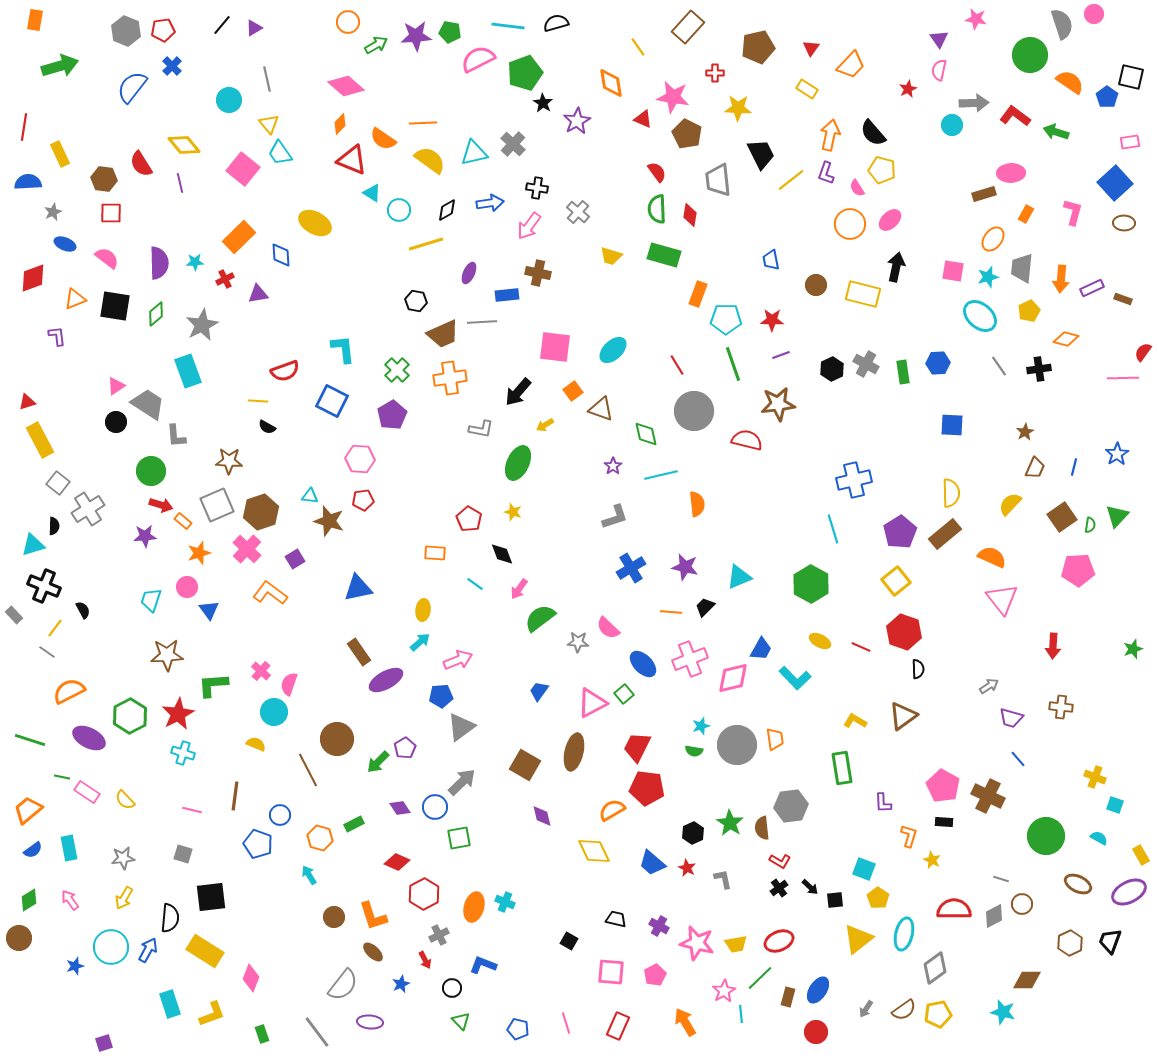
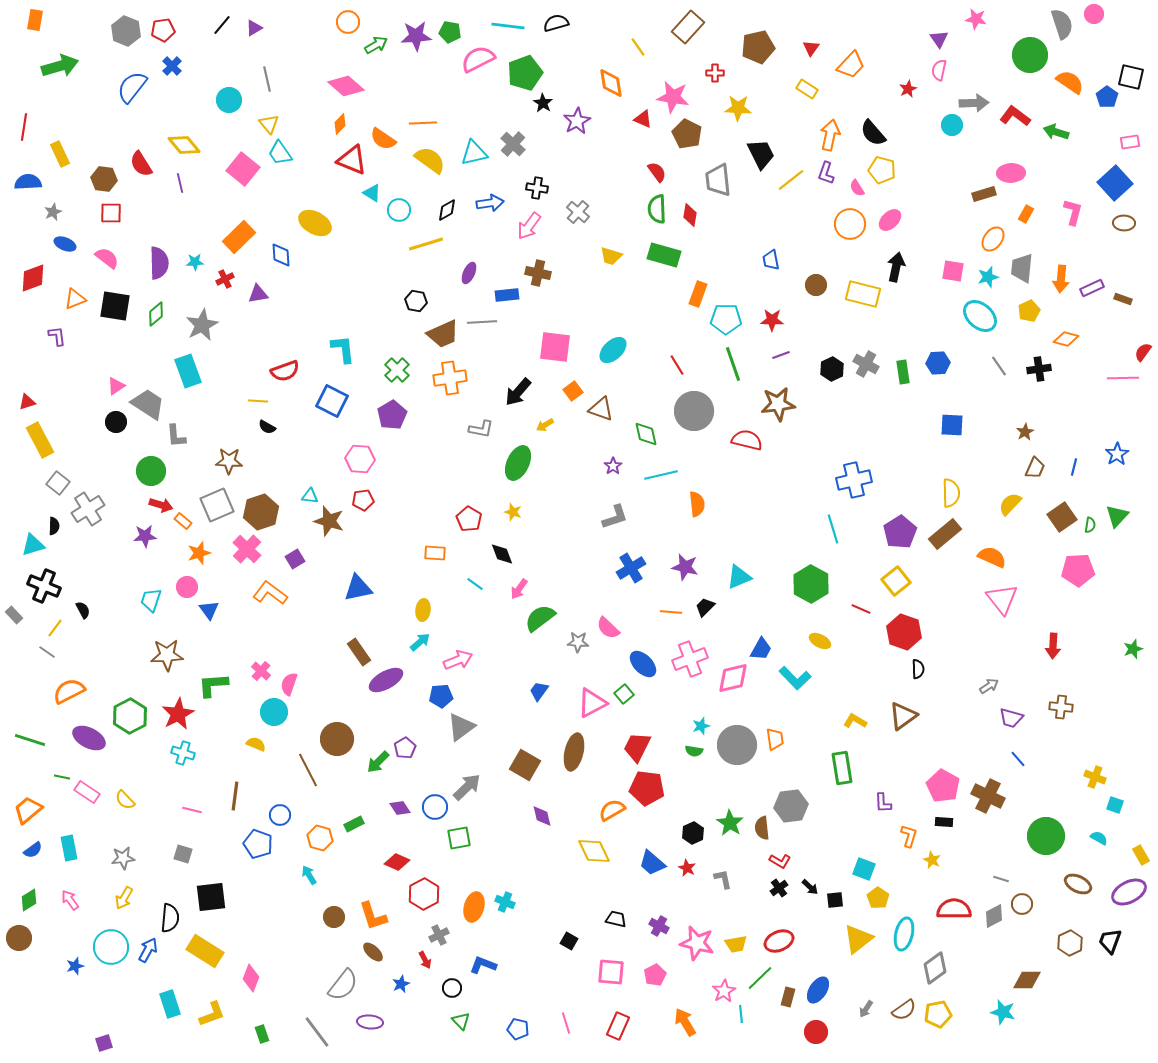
red line at (861, 647): moved 38 px up
gray arrow at (462, 782): moved 5 px right, 5 px down
